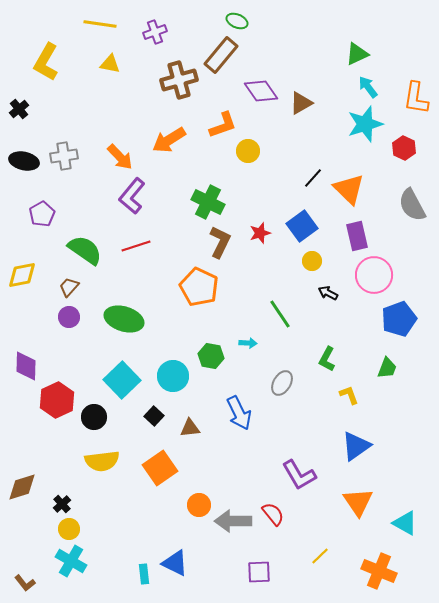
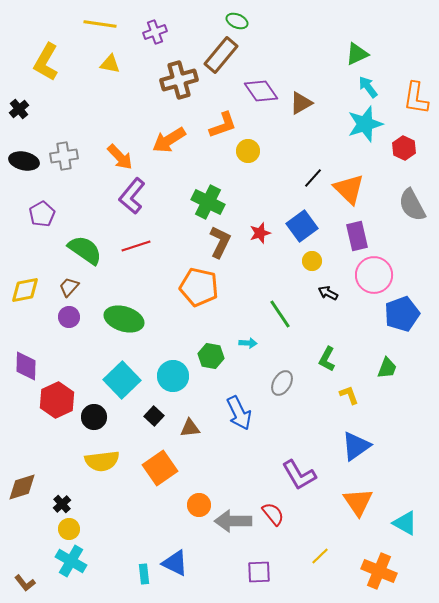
yellow diamond at (22, 275): moved 3 px right, 15 px down
orange pentagon at (199, 287): rotated 12 degrees counterclockwise
blue pentagon at (399, 319): moved 3 px right, 5 px up
